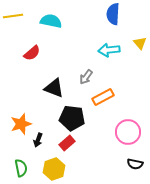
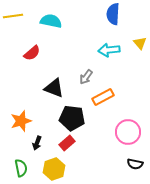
orange star: moved 3 px up
black arrow: moved 1 px left, 3 px down
